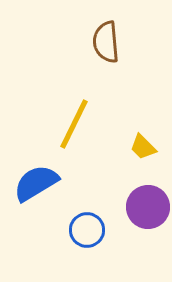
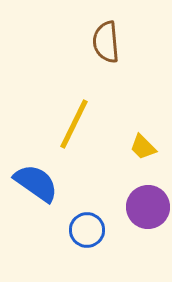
blue semicircle: rotated 66 degrees clockwise
